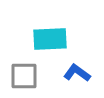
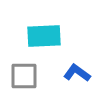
cyan rectangle: moved 6 px left, 3 px up
